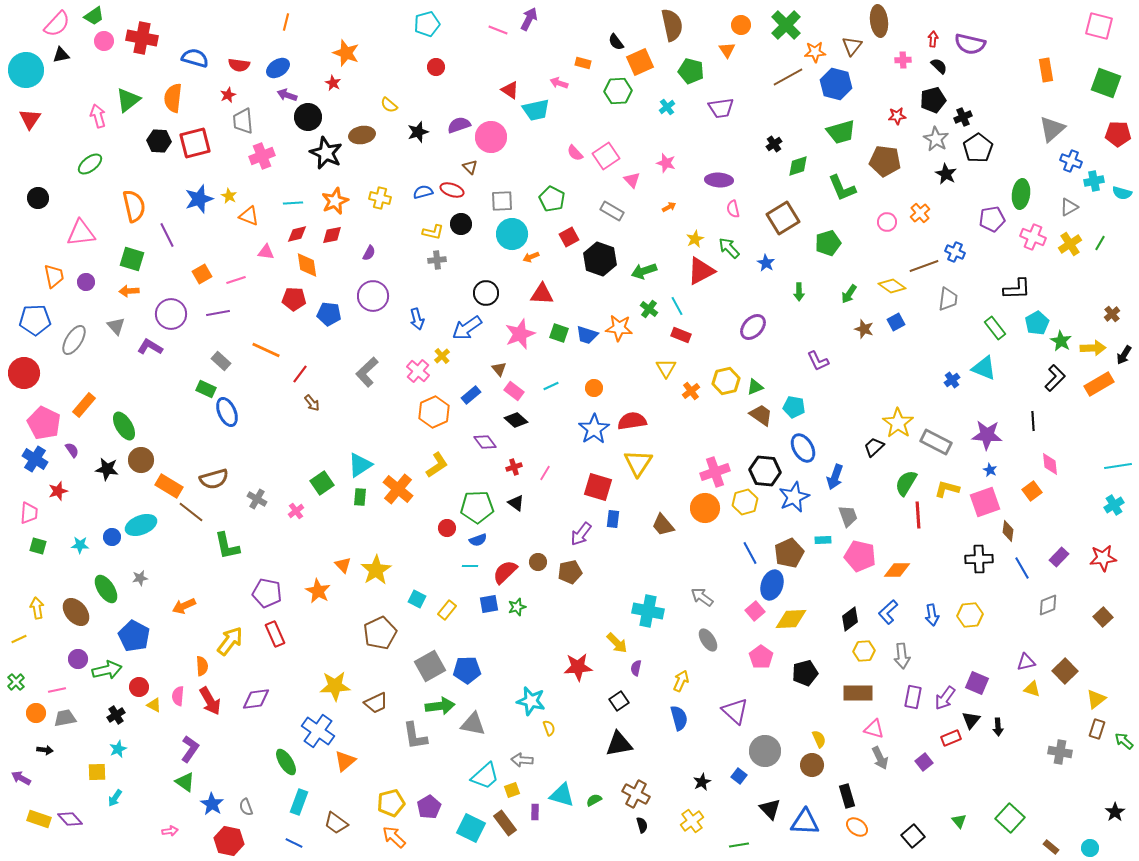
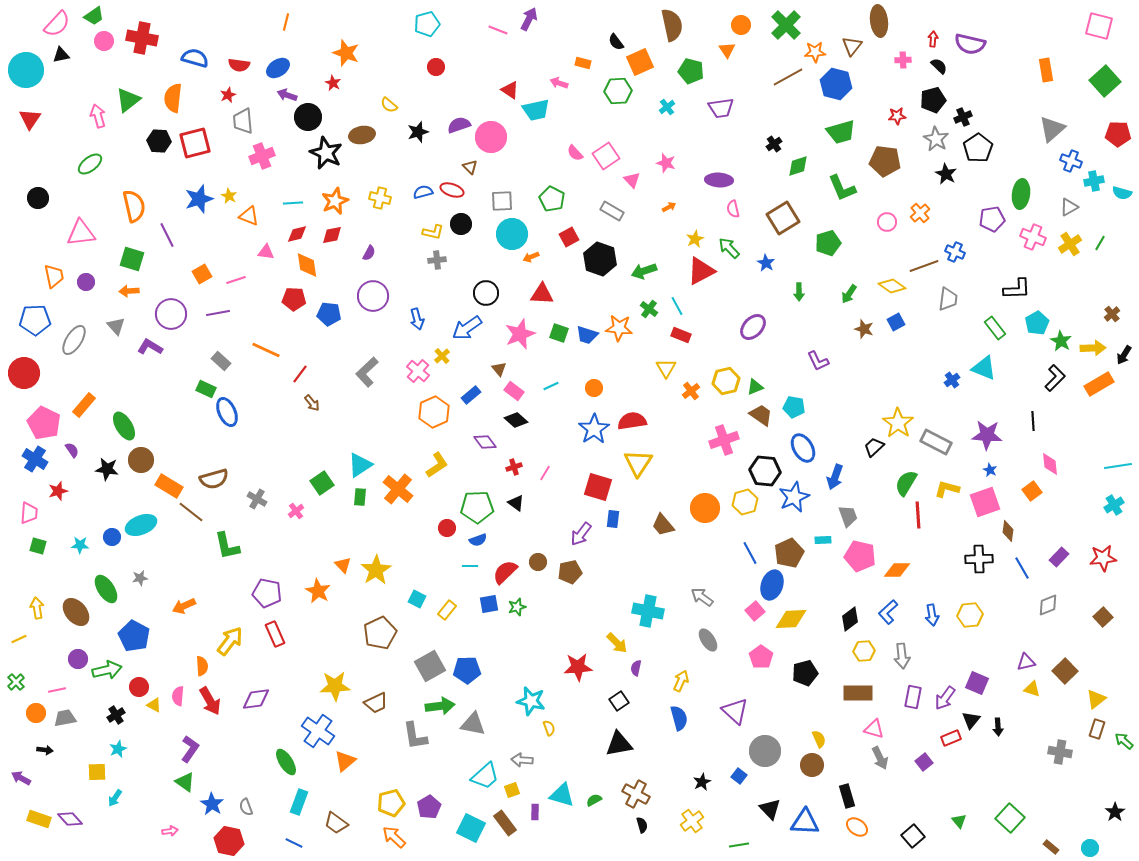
green square at (1106, 83): moved 1 px left, 2 px up; rotated 28 degrees clockwise
pink cross at (715, 472): moved 9 px right, 32 px up
